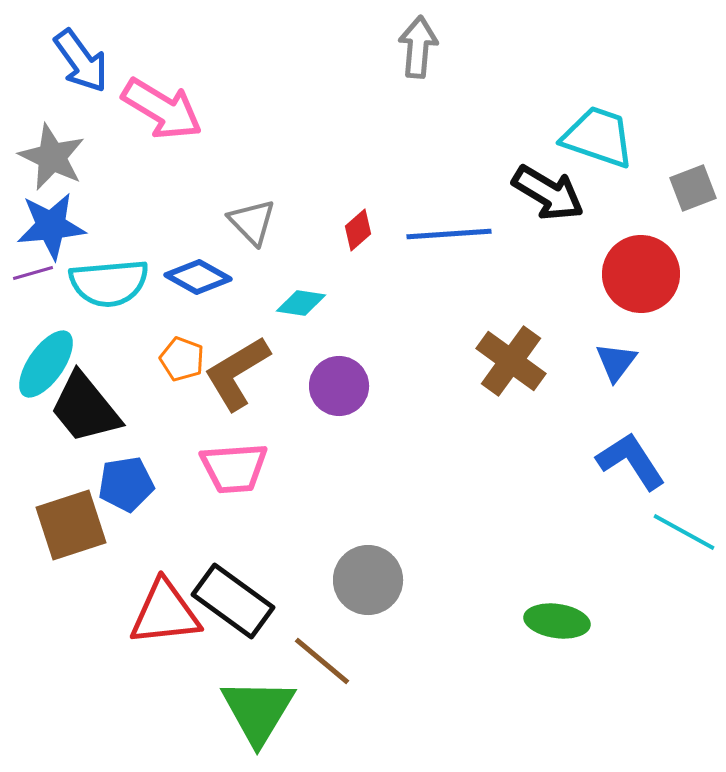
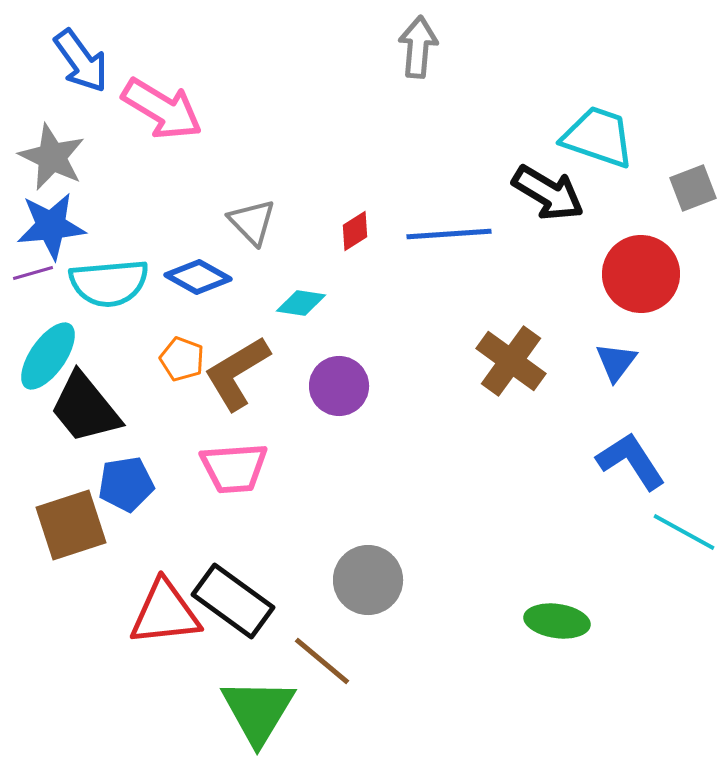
red diamond: moved 3 px left, 1 px down; rotated 9 degrees clockwise
cyan ellipse: moved 2 px right, 8 px up
